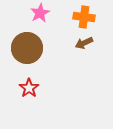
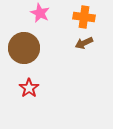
pink star: rotated 18 degrees counterclockwise
brown circle: moved 3 px left
